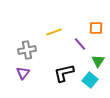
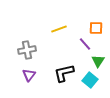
yellow line: moved 5 px right, 3 px up
purple line: moved 5 px right
purple triangle: moved 6 px right, 2 px down
